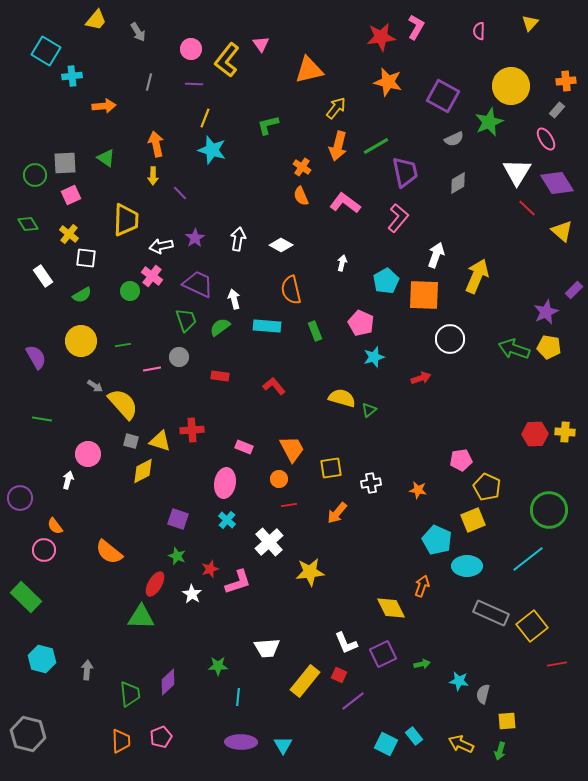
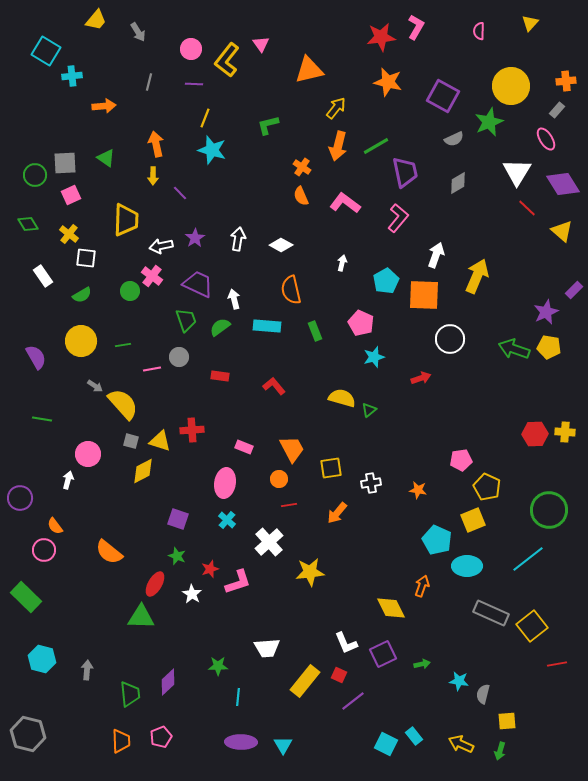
purple diamond at (557, 183): moved 6 px right, 1 px down
